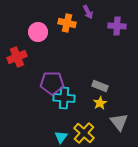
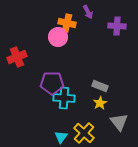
pink circle: moved 20 px right, 5 px down
